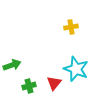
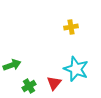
green cross: rotated 16 degrees counterclockwise
